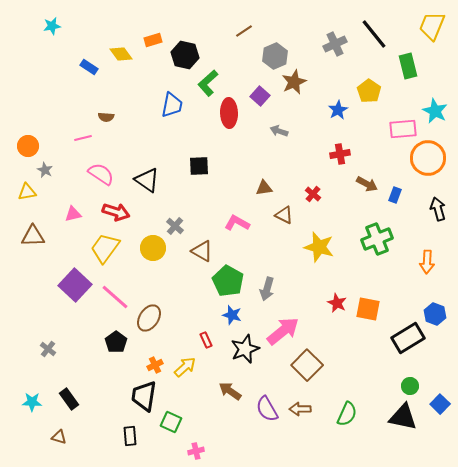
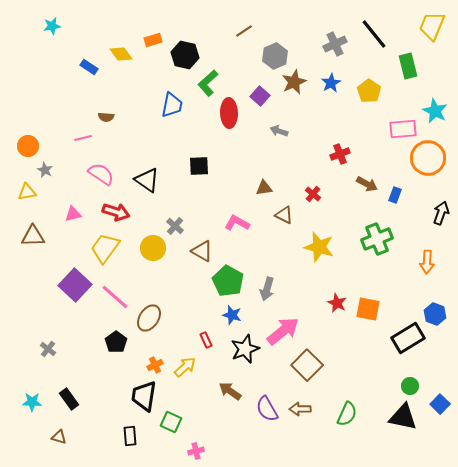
blue star at (338, 110): moved 7 px left, 27 px up
red cross at (340, 154): rotated 12 degrees counterclockwise
black arrow at (438, 209): moved 3 px right, 4 px down; rotated 35 degrees clockwise
